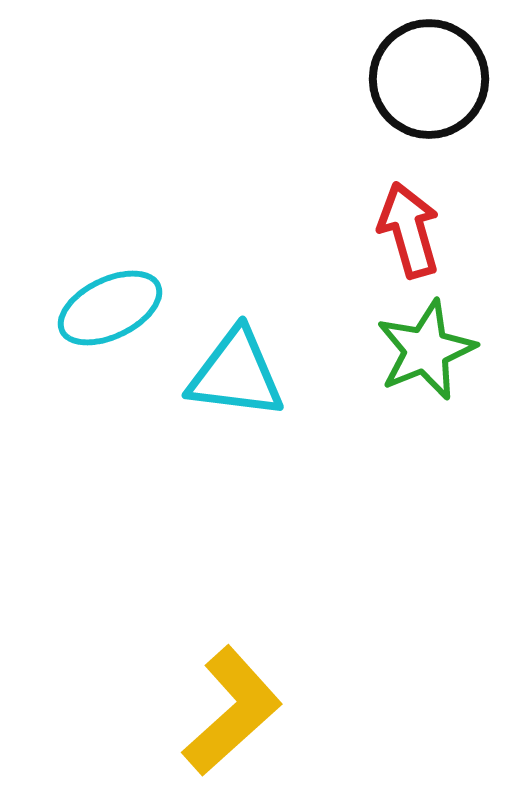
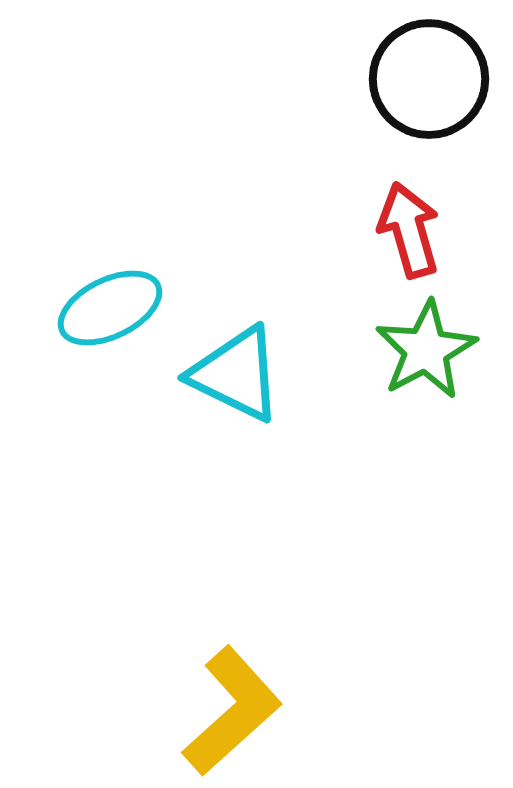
green star: rotated 6 degrees counterclockwise
cyan triangle: rotated 19 degrees clockwise
